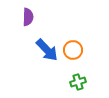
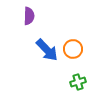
purple semicircle: moved 1 px right, 1 px up
orange circle: moved 1 px up
